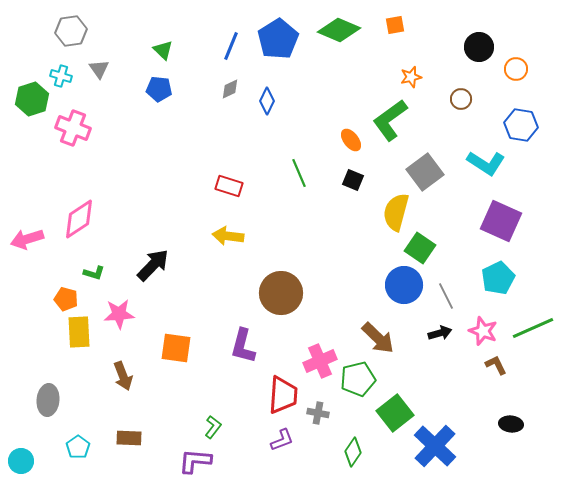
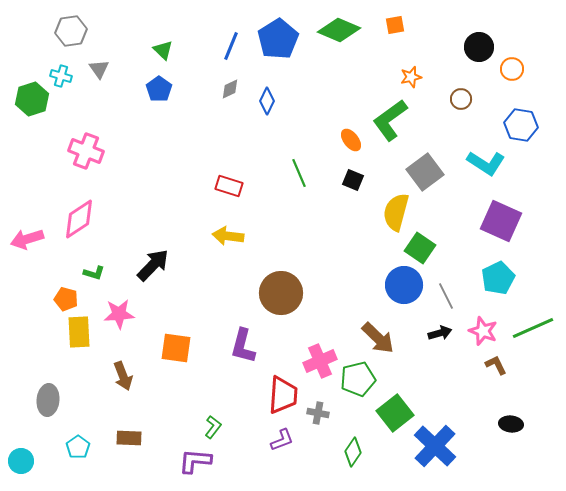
orange circle at (516, 69): moved 4 px left
blue pentagon at (159, 89): rotated 30 degrees clockwise
pink cross at (73, 128): moved 13 px right, 23 px down
